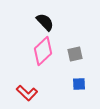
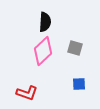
black semicircle: rotated 48 degrees clockwise
gray square: moved 6 px up; rotated 28 degrees clockwise
red L-shape: rotated 25 degrees counterclockwise
